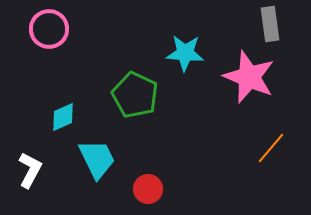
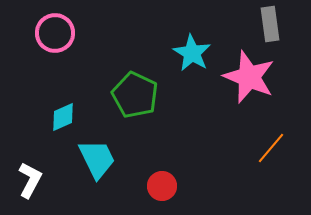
pink circle: moved 6 px right, 4 px down
cyan star: moved 7 px right; rotated 27 degrees clockwise
white L-shape: moved 10 px down
red circle: moved 14 px right, 3 px up
